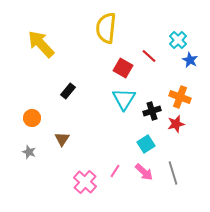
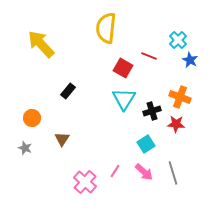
red line: rotated 21 degrees counterclockwise
red star: rotated 18 degrees clockwise
gray star: moved 4 px left, 4 px up
